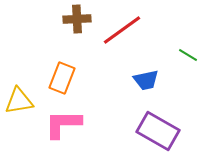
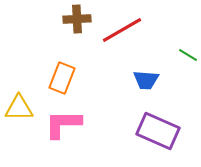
red line: rotated 6 degrees clockwise
blue trapezoid: rotated 16 degrees clockwise
yellow triangle: moved 7 px down; rotated 8 degrees clockwise
purple rectangle: rotated 6 degrees counterclockwise
